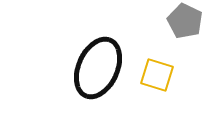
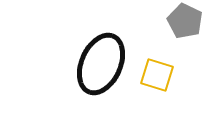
black ellipse: moved 3 px right, 4 px up
